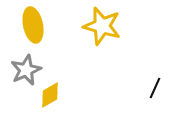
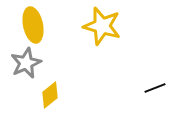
gray star: moved 7 px up
black line: rotated 45 degrees clockwise
yellow diamond: rotated 8 degrees counterclockwise
